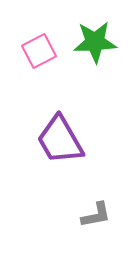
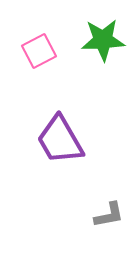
green star: moved 8 px right, 2 px up
gray L-shape: moved 13 px right
